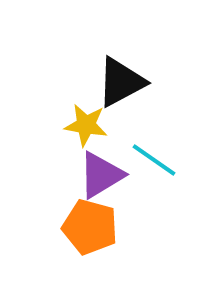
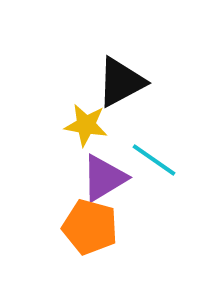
purple triangle: moved 3 px right, 3 px down
